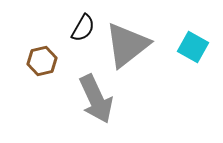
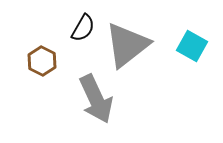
cyan square: moved 1 px left, 1 px up
brown hexagon: rotated 20 degrees counterclockwise
